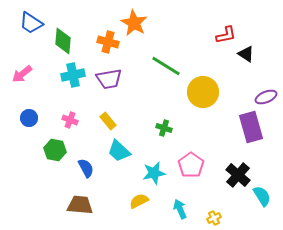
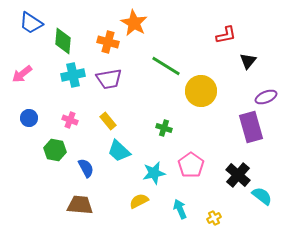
black triangle: moved 2 px right, 7 px down; rotated 36 degrees clockwise
yellow circle: moved 2 px left, 1 px up
cyan semicircle: rotated 20 degrees counterclockwise
